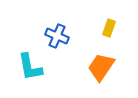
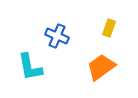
orange trapezoid: rotated 20 degrees clockwise
